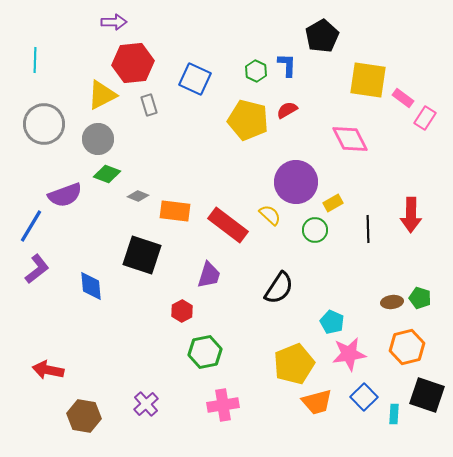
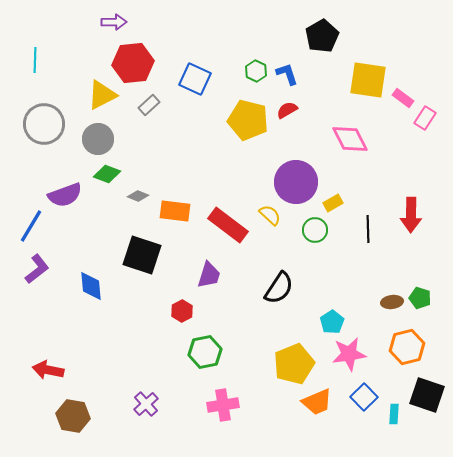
blue L-shape at (287, 65): moved 9 px down; rotated 20 degrees counterclockwise
gray rectangle at (149, 105): rotated 65 degrees clockwise
cyan pentagon at (332, 322): rotated 15 degrees clockwise
orange trapezoid at (317, 402): rotated 8 degrees counterclockwise
brown hexagon at (84, 416): moved 11 px left
